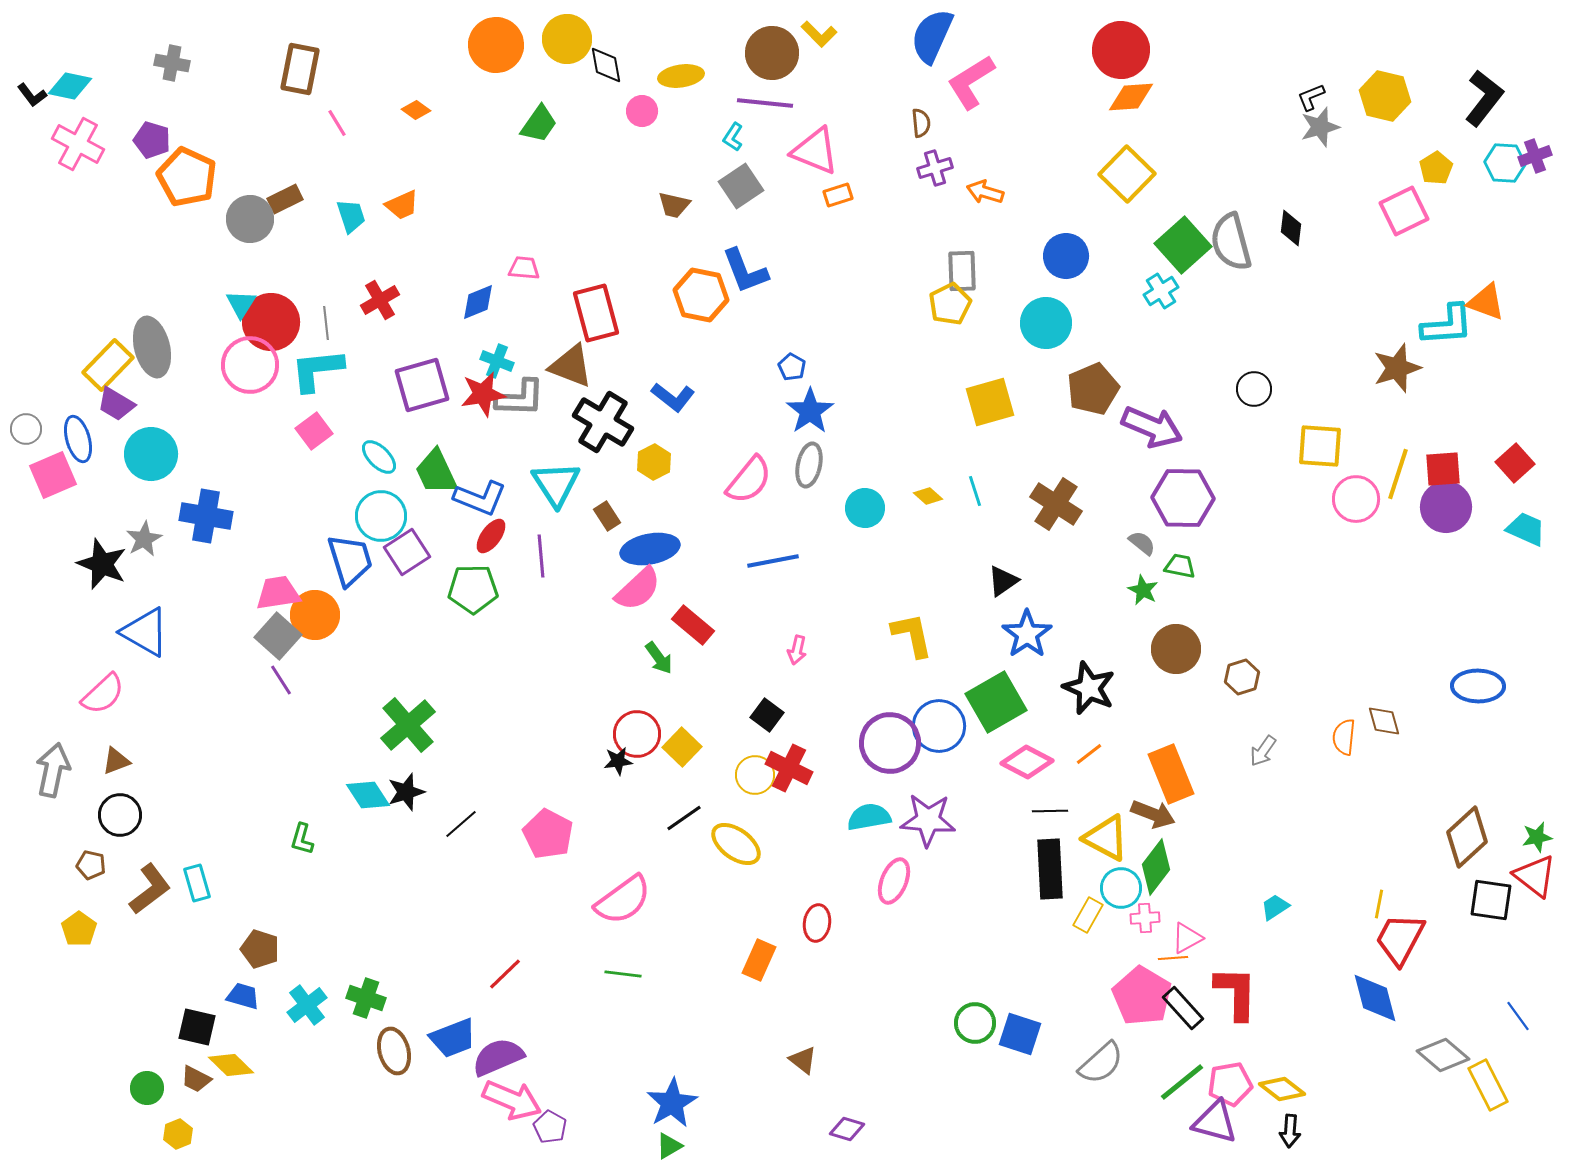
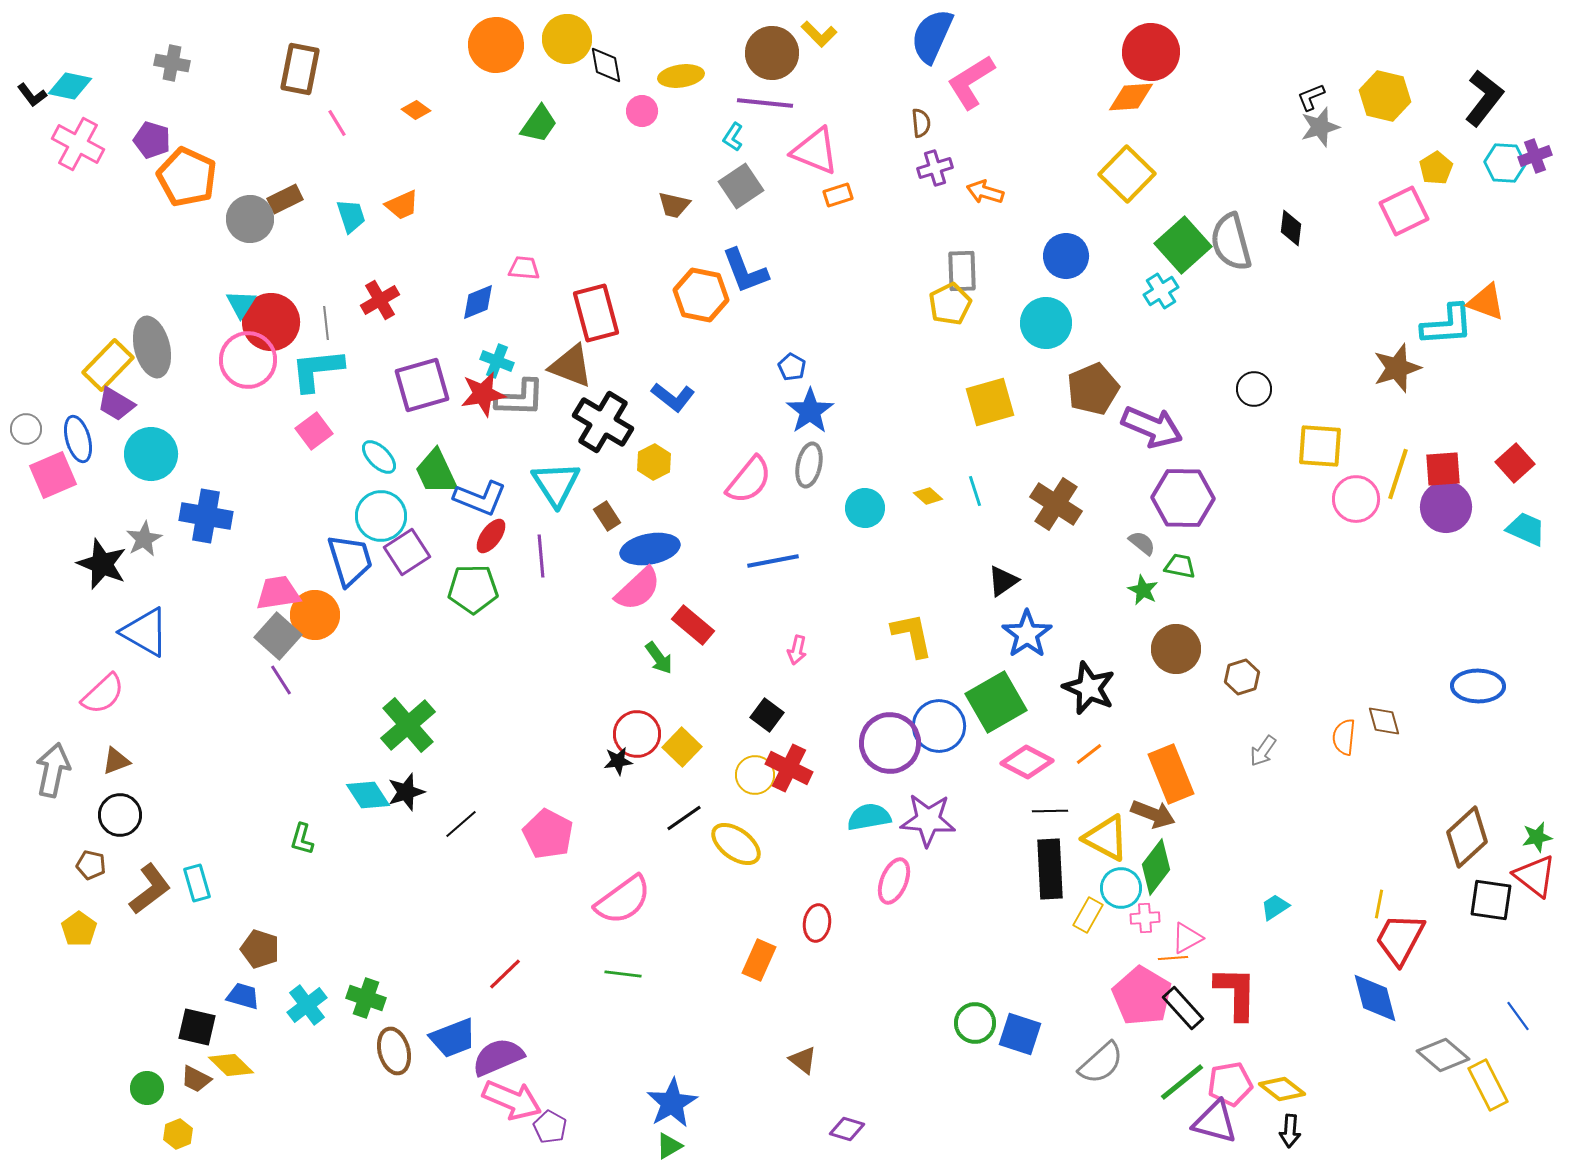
red circle at (1121, 50): moved 30 px right, 2 px down
pink circle at (250, 365): moved 2 px left, 5 px up
